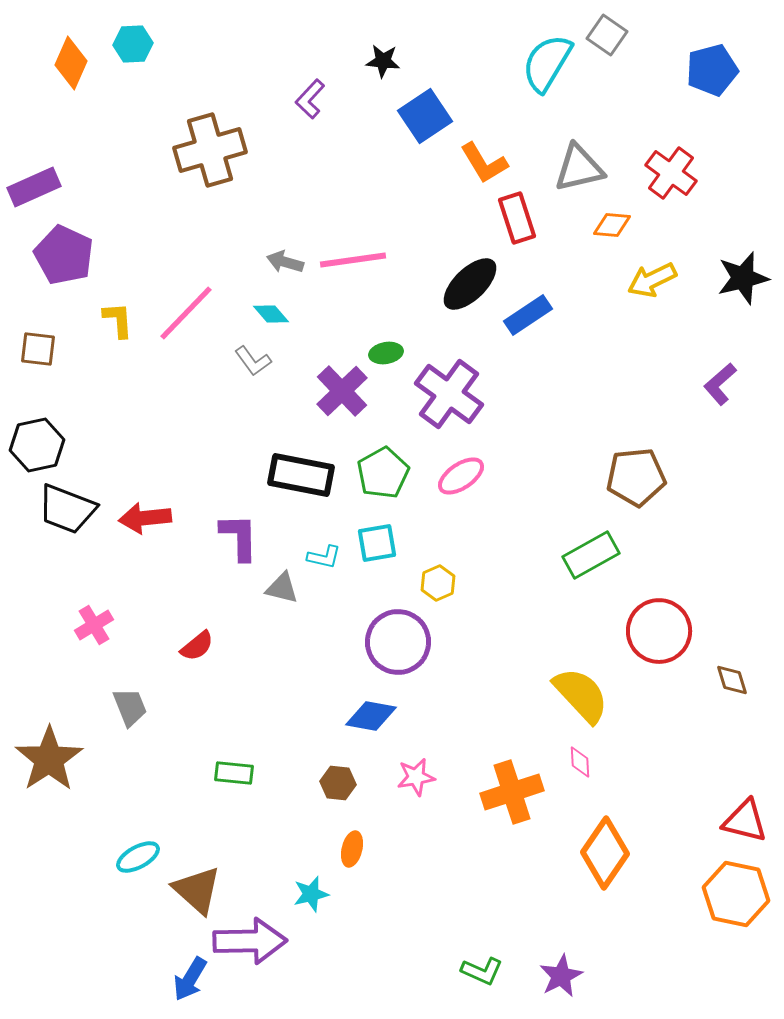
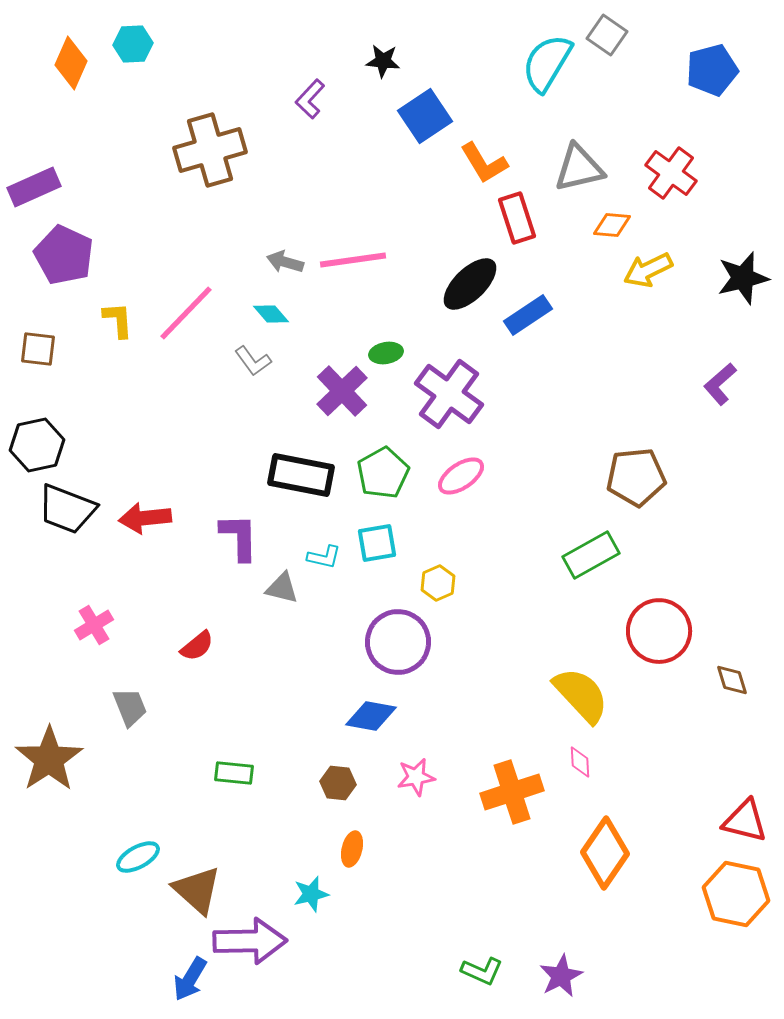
yellow arrow at (652, 280): moved 4 px left, 10 px up
